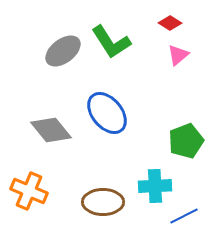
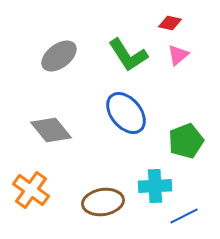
red diamond: rotated 20 degrees counterclockwise
green L-shape: moved 17 px right, 13 px down
gray ellipse: moved 4 px left, 5 px down
blue ellipse: moved 19 px right
orange cross: moved 2 px right, 1 px up; rotated 12 degrees clockwise
brown ellipse: rotated 9 degrees counterclockwise
